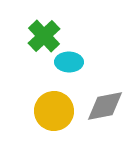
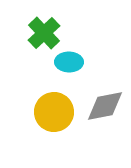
green cross: moved 3 px up
yellow circle: moved 1 px down
